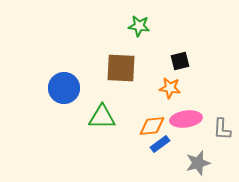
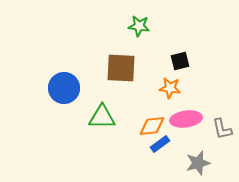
gray L-shape: rotated 15 degrees counterclockwise
